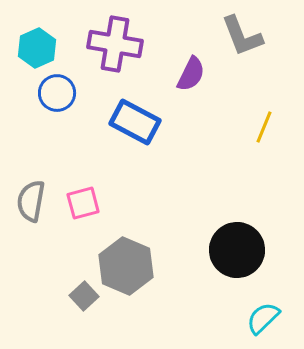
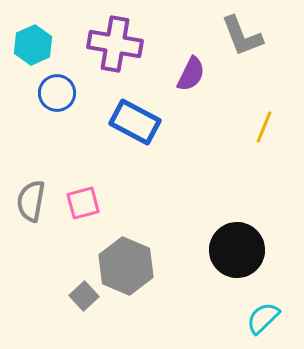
cyan hexagon: moved 4 px left, 3 px up
